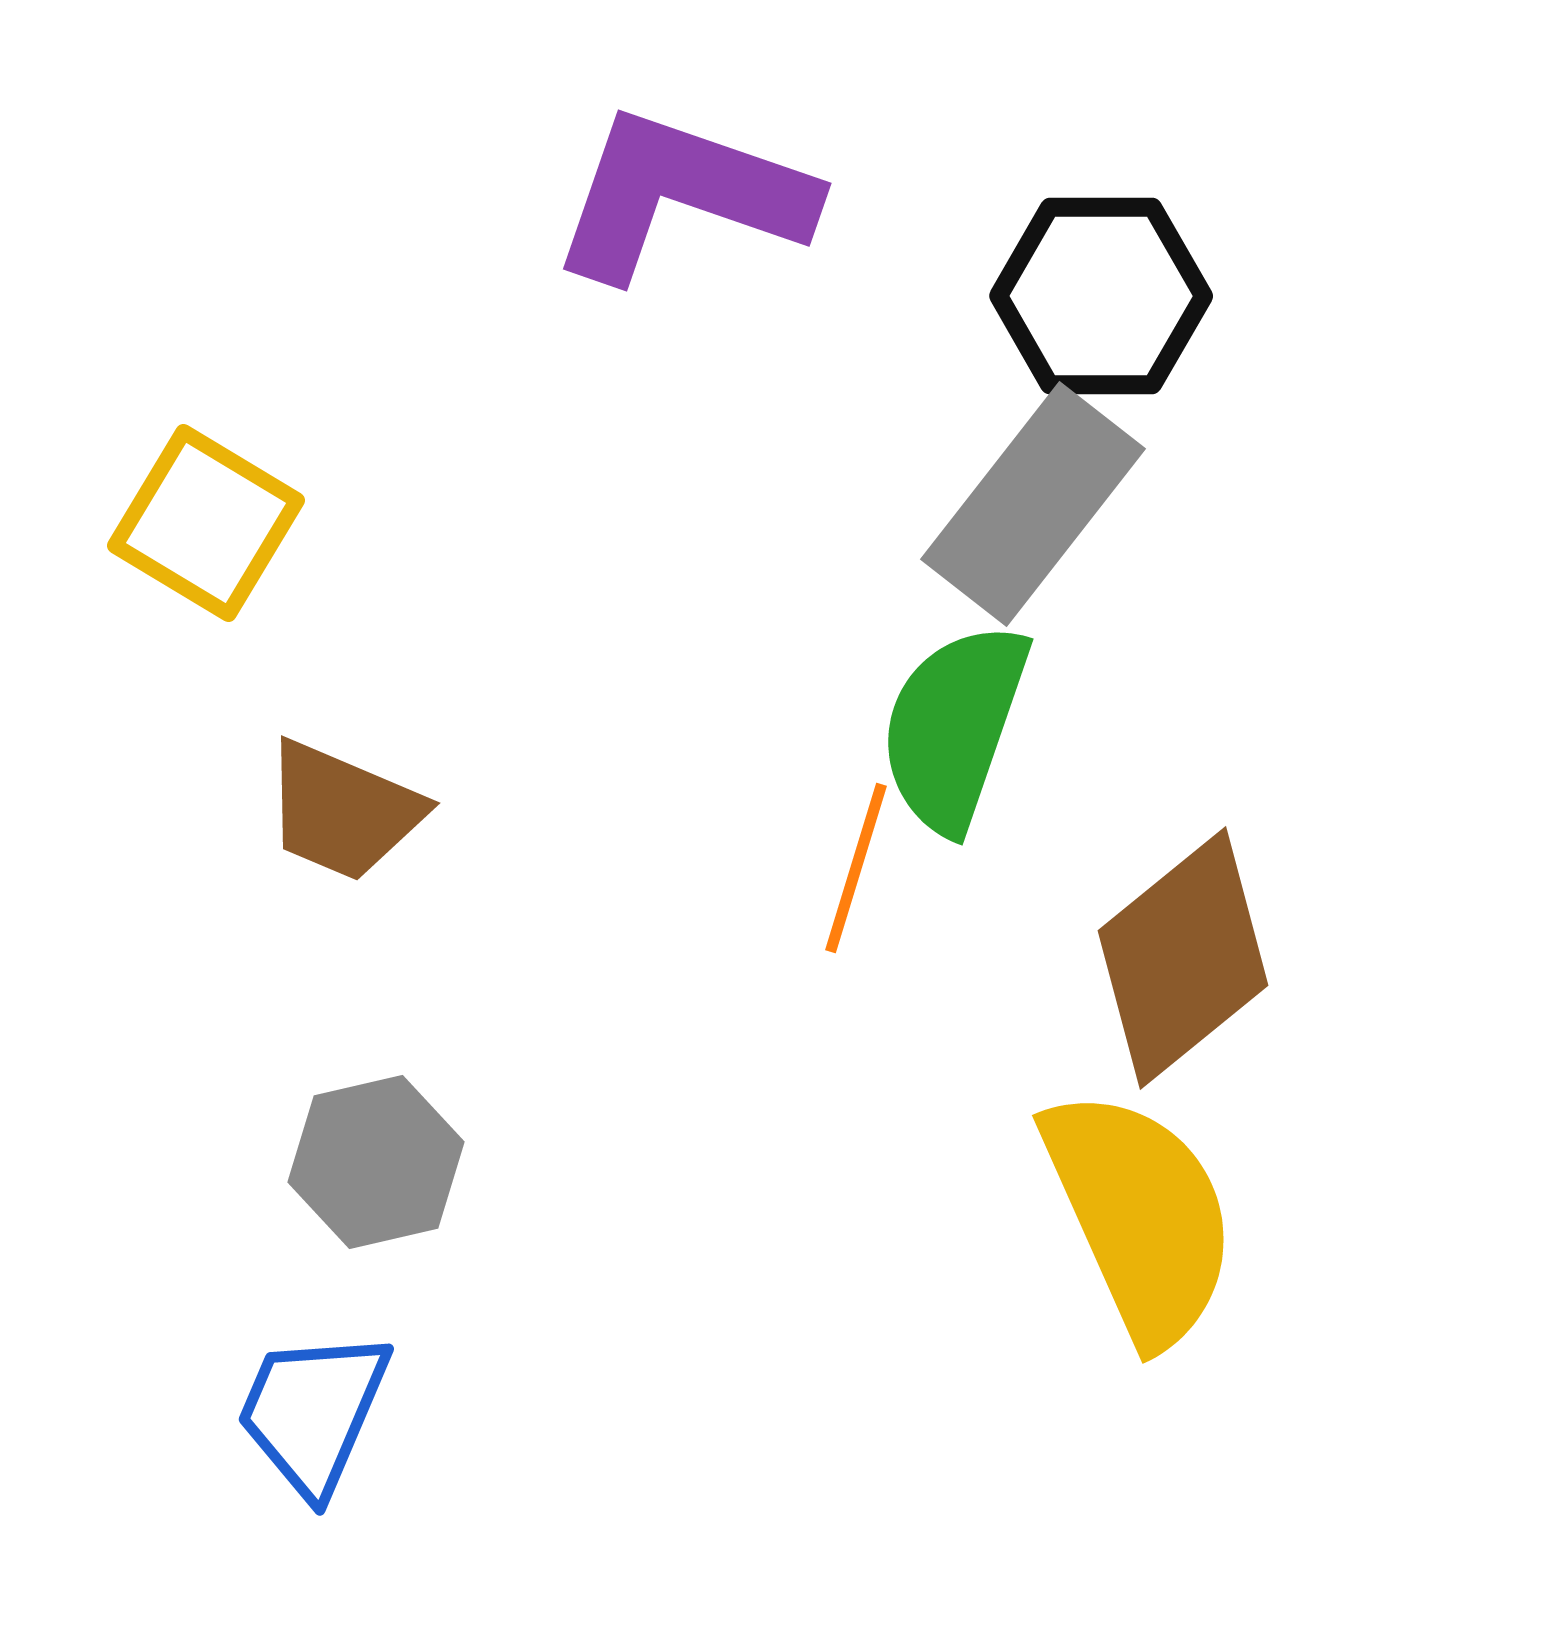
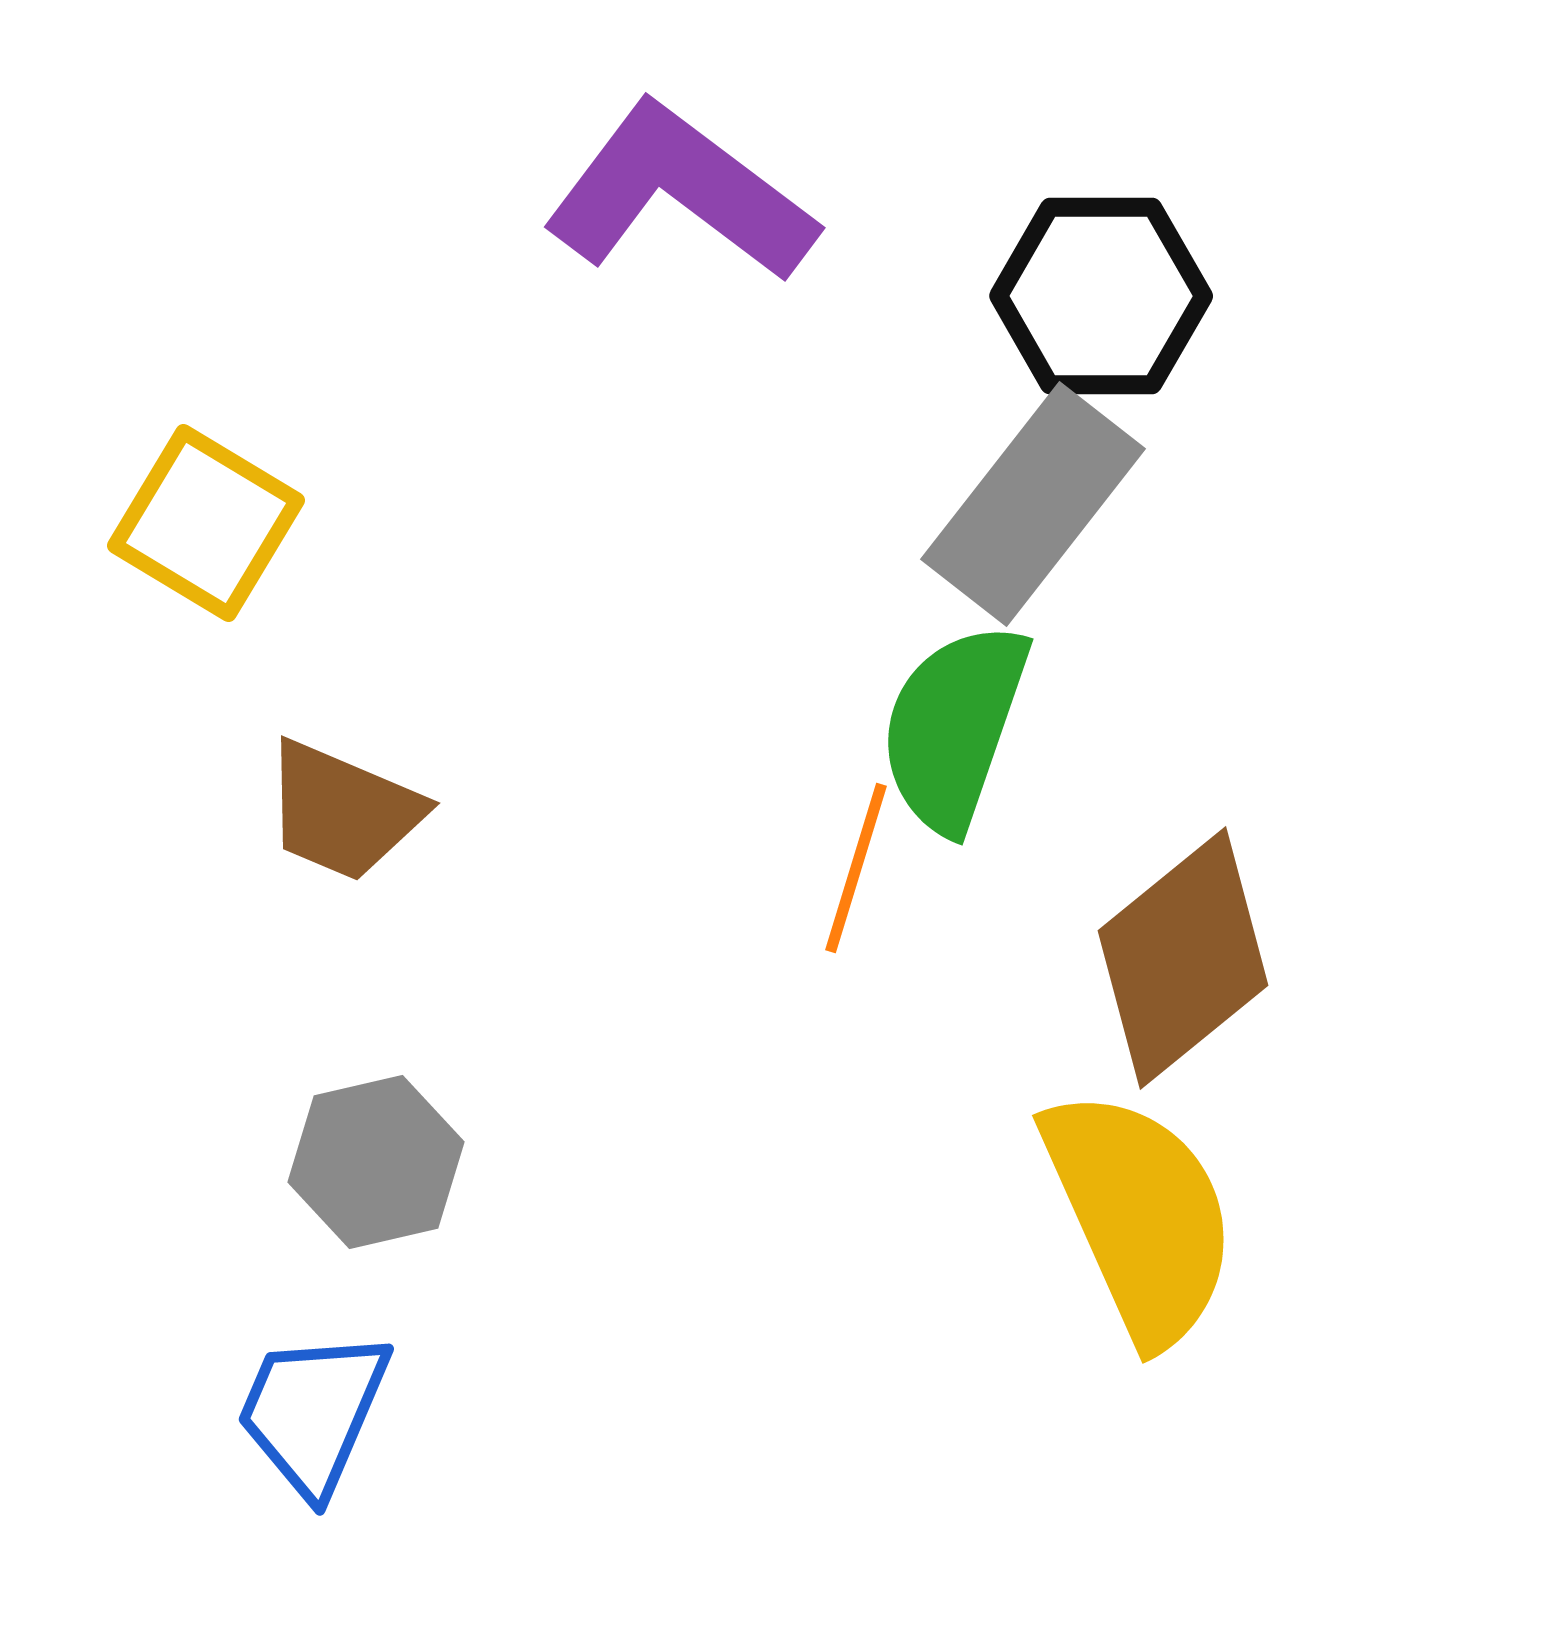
purple L-shape: moved 2 px left, 2 px up; rotated 18 degrees clockwise
